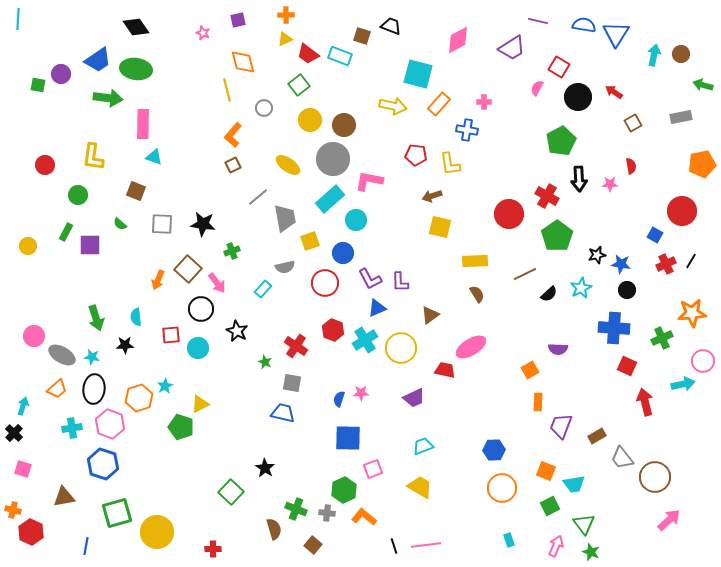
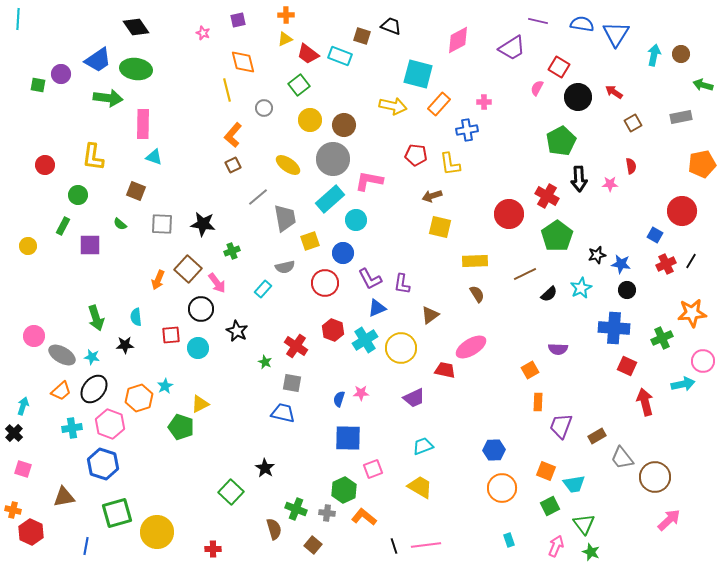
blue semicircle at (584, 25): moved 2 px left, 1 px up
blue cross at (467, 130): rotated 20 degrees counterclockwise
green rectangle at (66, 232): moved 3 px left, 6 px up
purple L-shape at (400, 282): moved 2 px right, 2 px down; rotated 10 degrees clockwise
orange trapezoid at (57, 389): moved 4 px right, 2 px down
black ellipse at (94, 389): rotated 32 degrees clockwise
